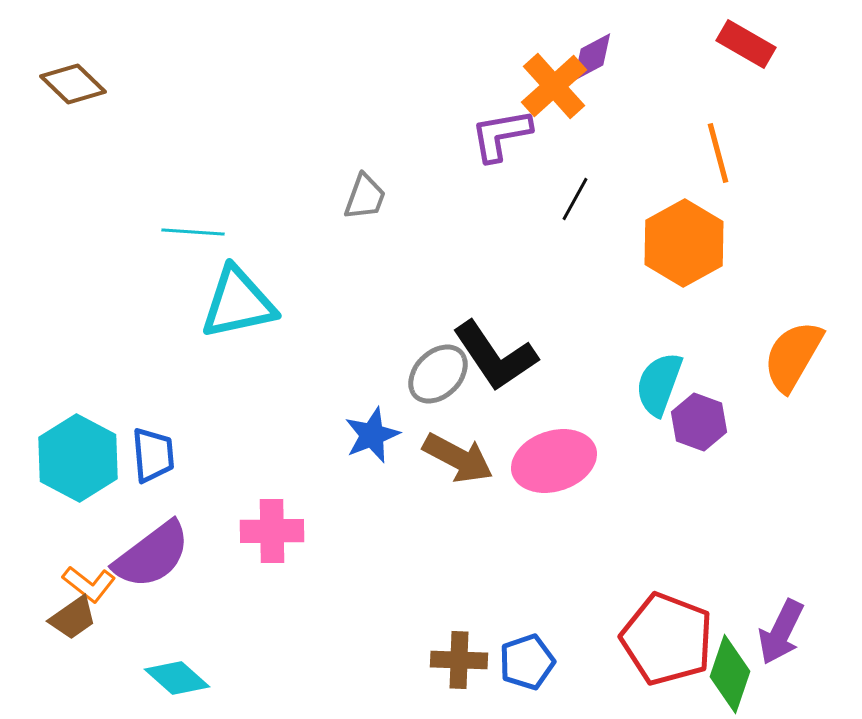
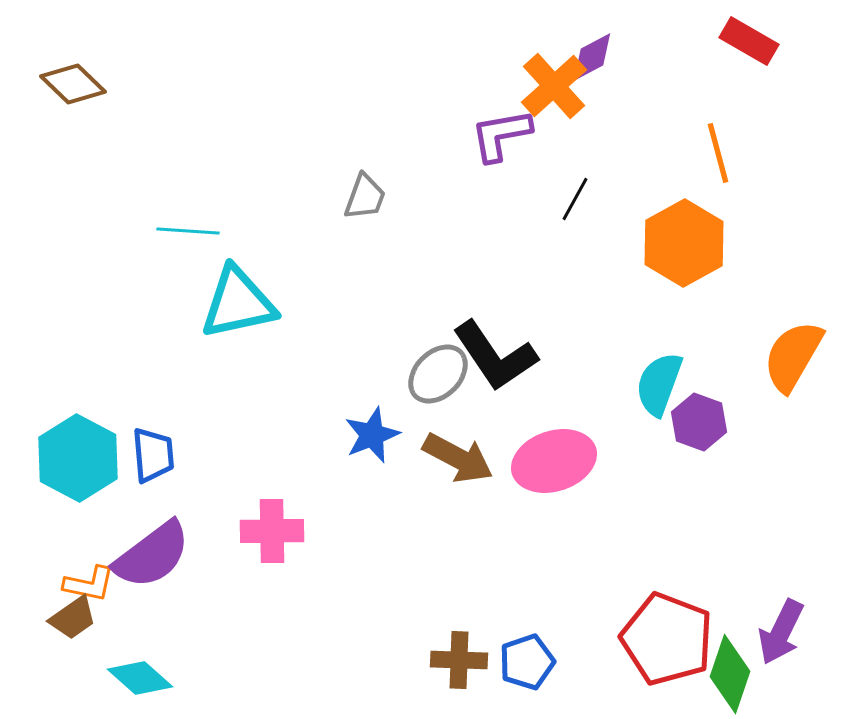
red rectangle: moved 3 px right, 3 px up
cyan line: moved 5 px left, 1 px up
orange L-shape: rotated 26 degrees counterclockwise
cyan diamond: moved 37 px left
